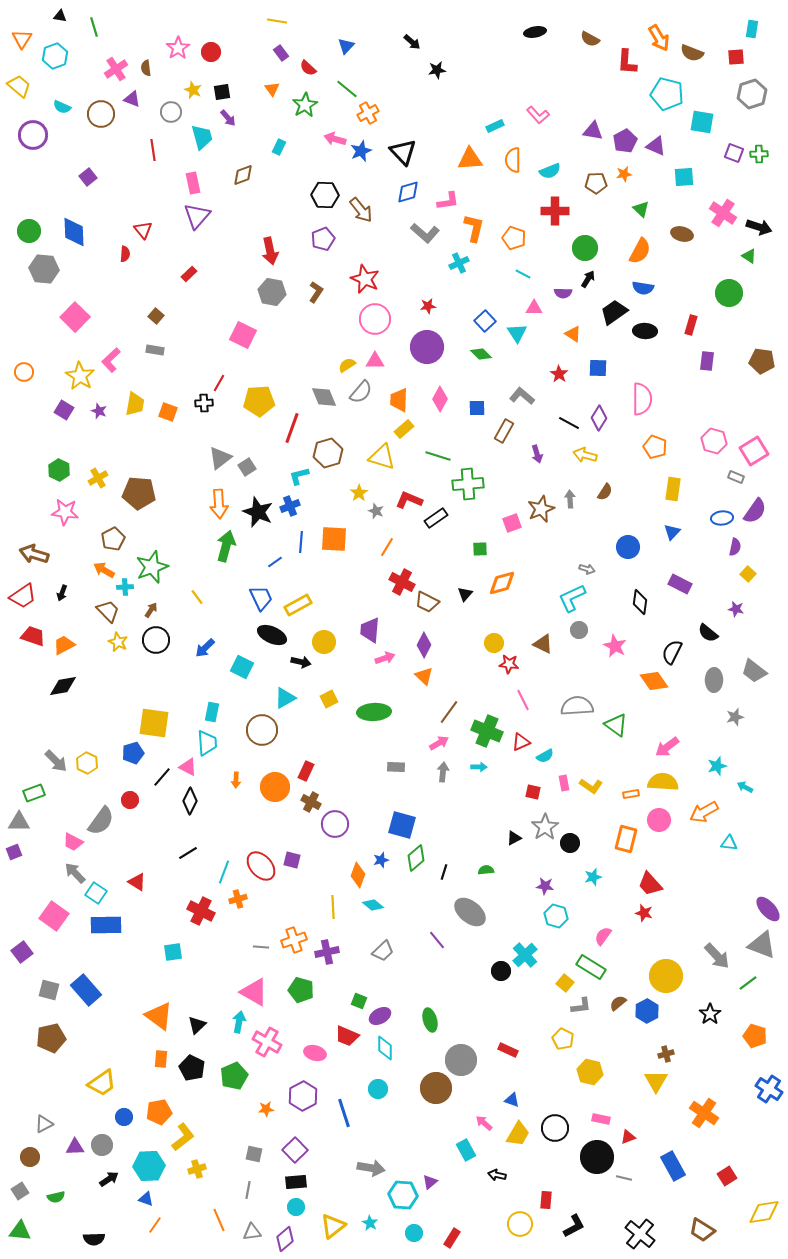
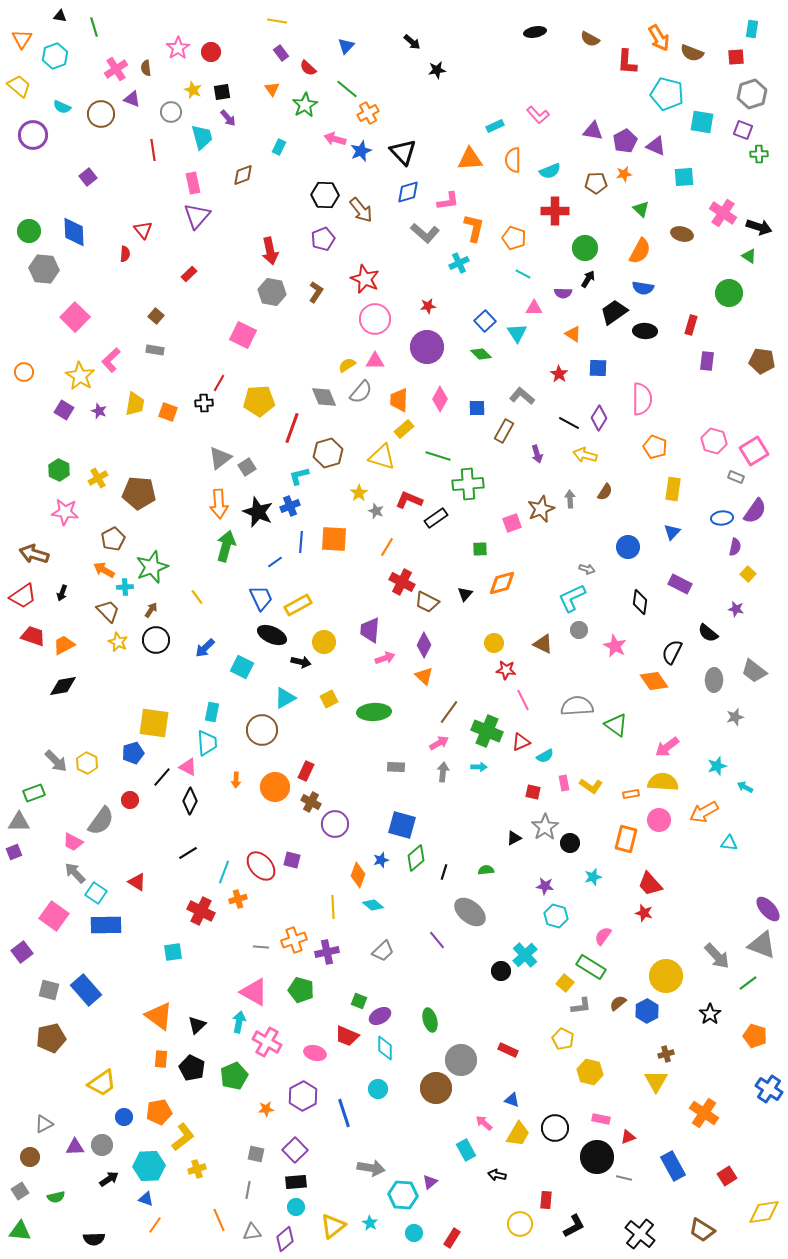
purple square at (734, 153): moved 9 px right, 23 px up
red star at (509, 664): moved 3 px left, 6 px down
gray square at (254, 1154): moved 2 px right
